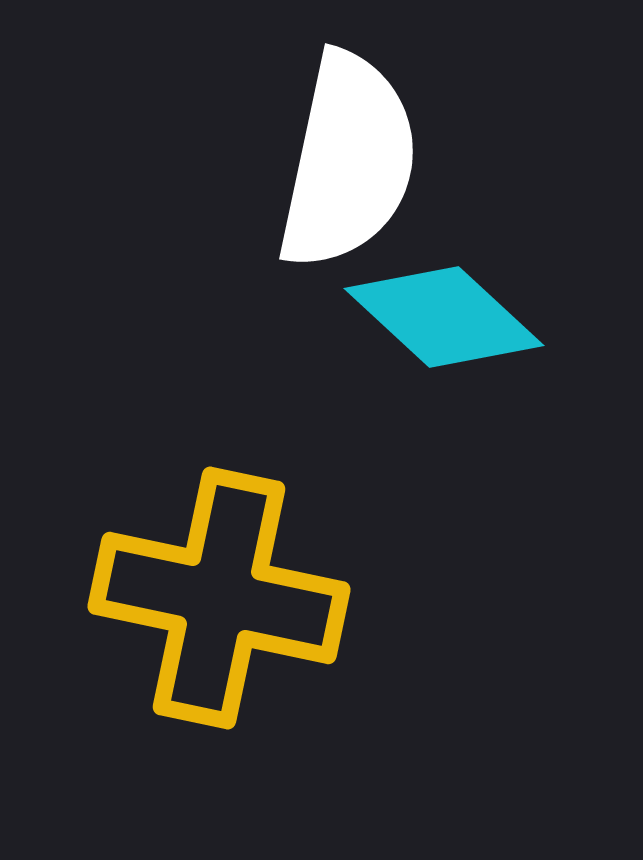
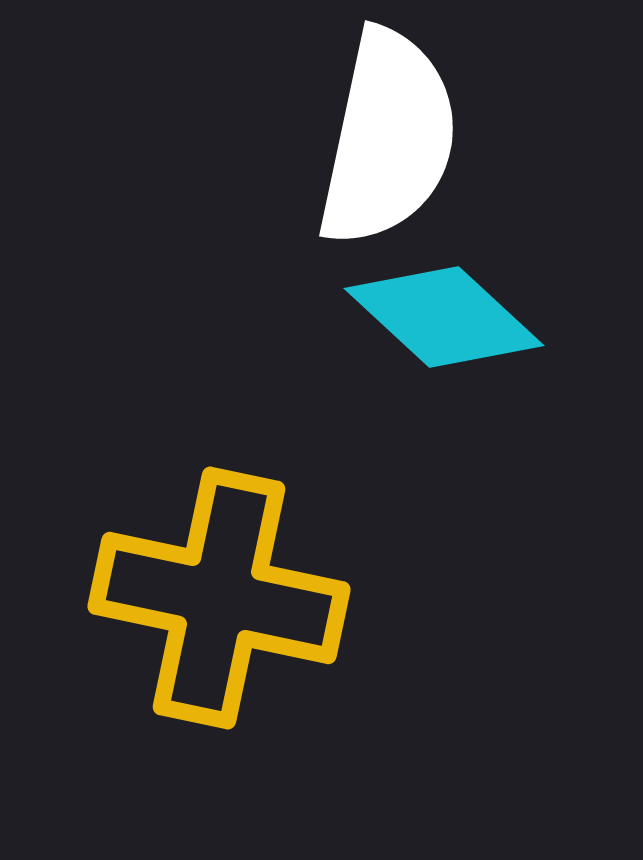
white semicircle: moved 40 px right, 23 px up
